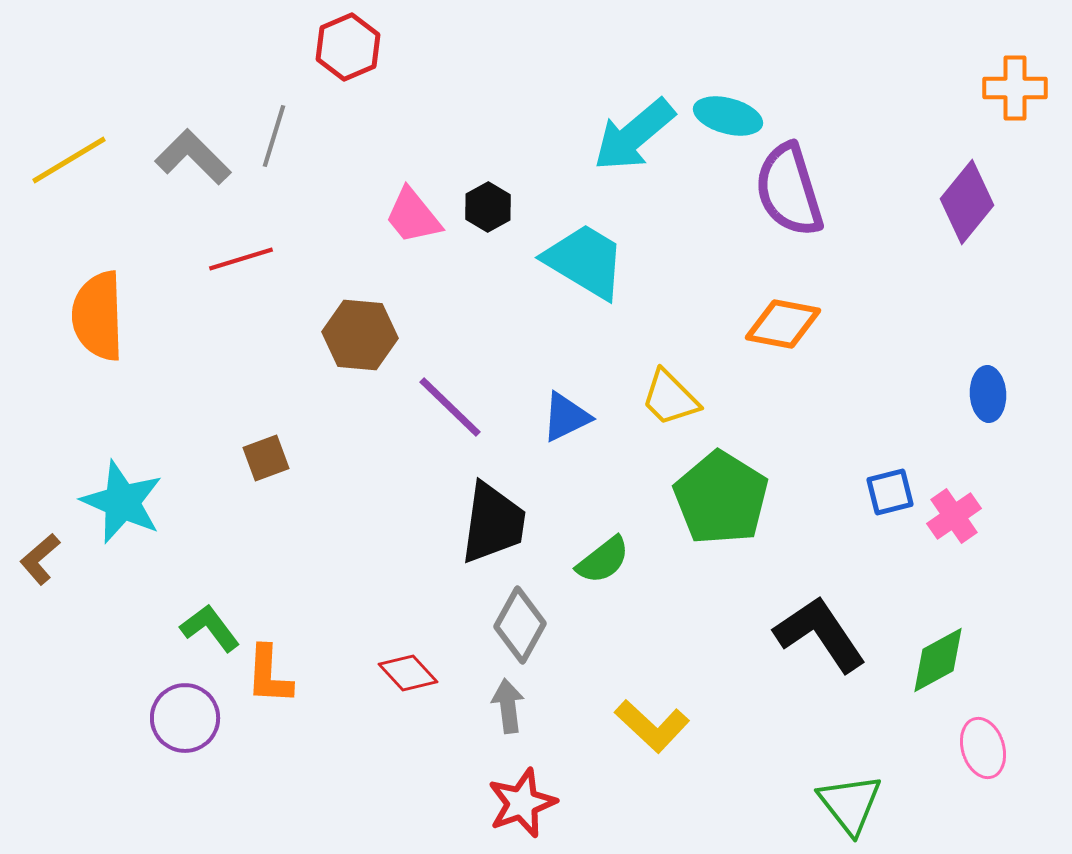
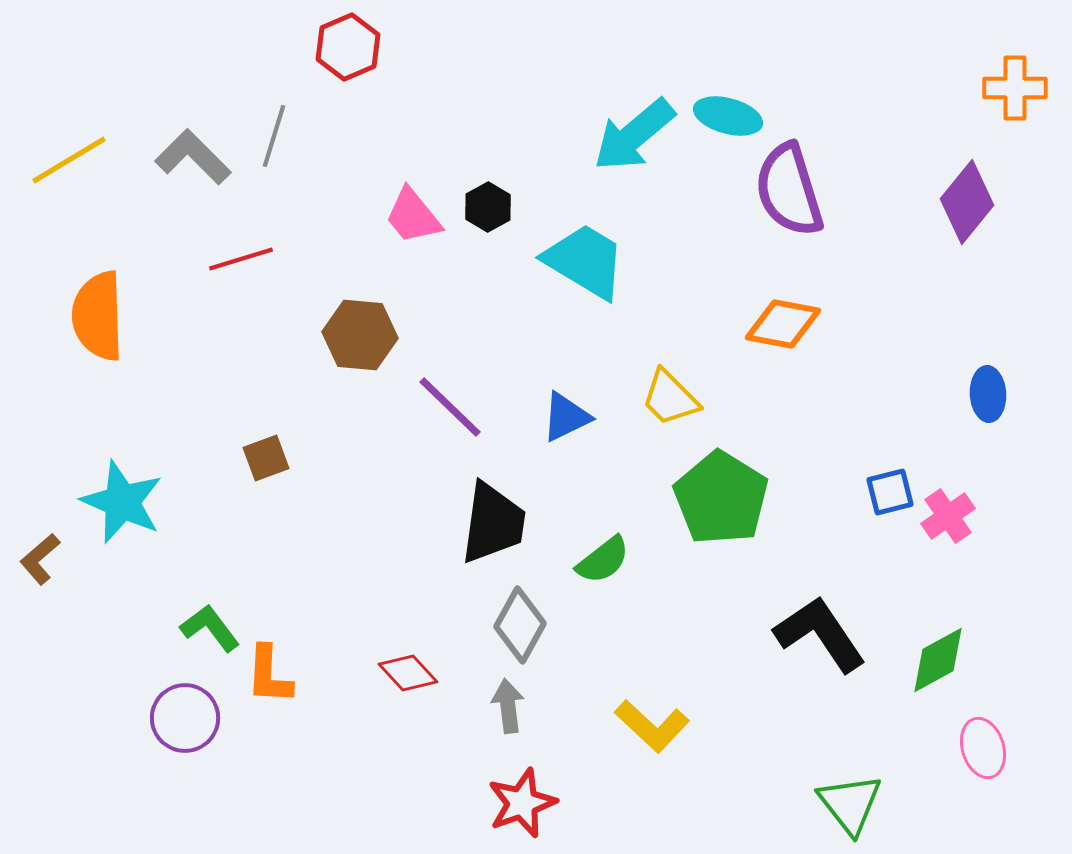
pink cross: moved 6 px left
